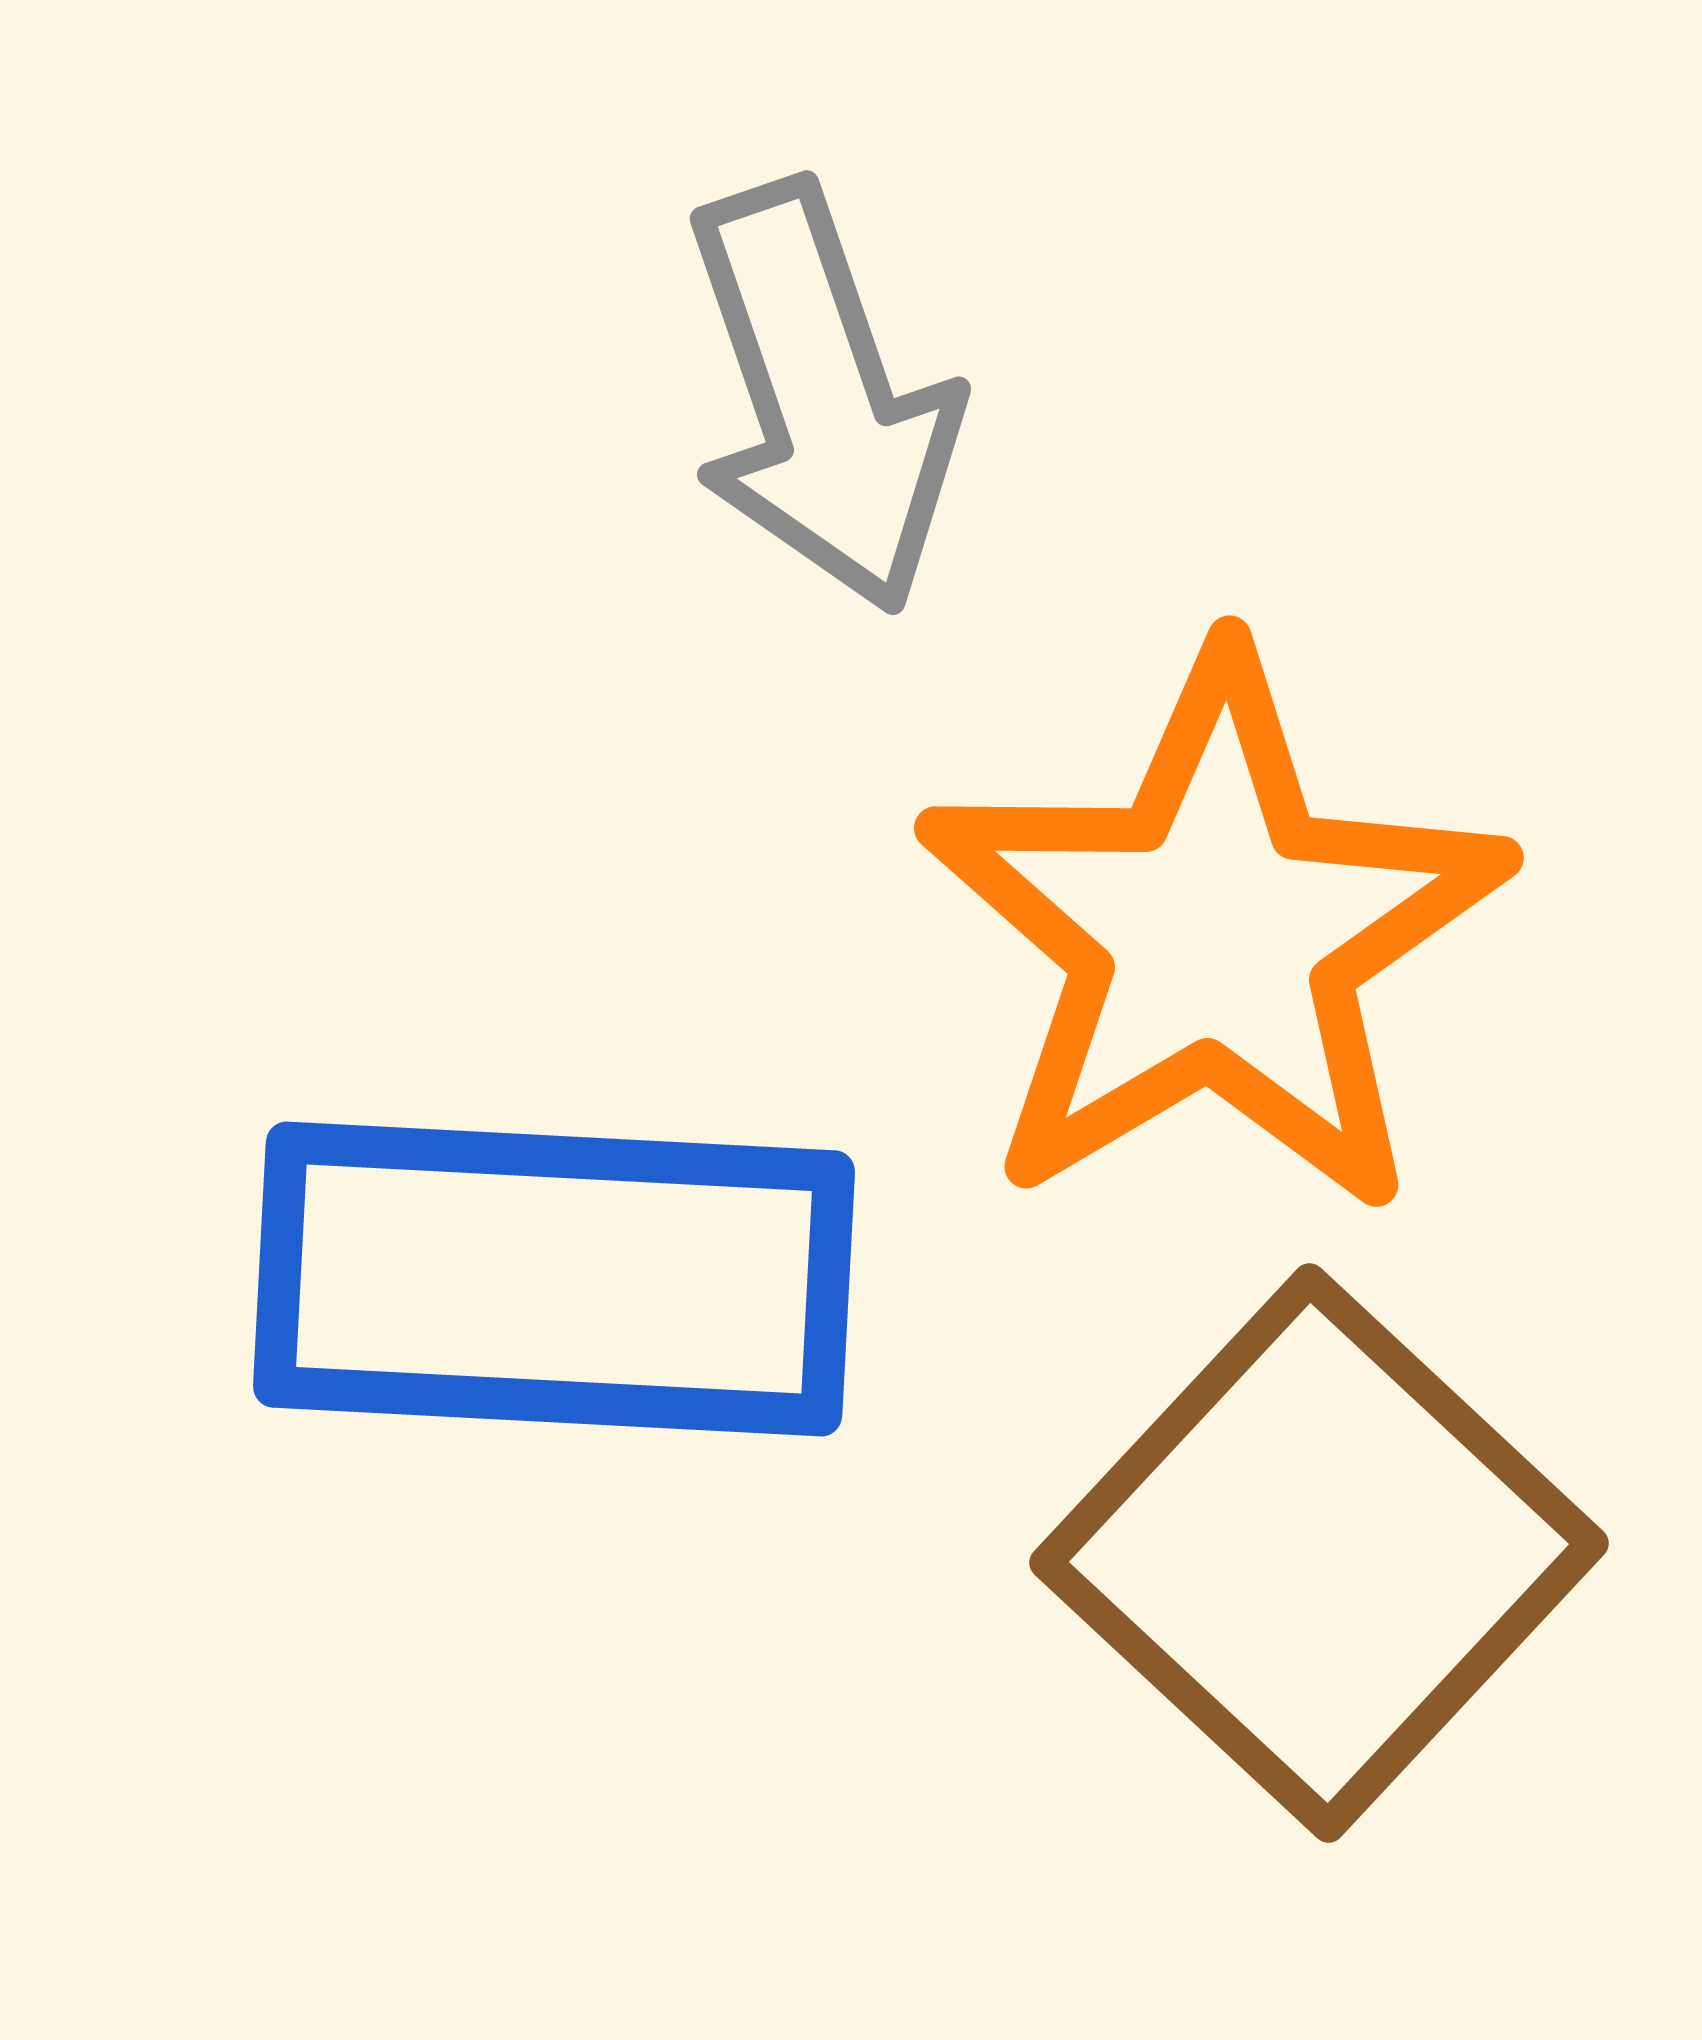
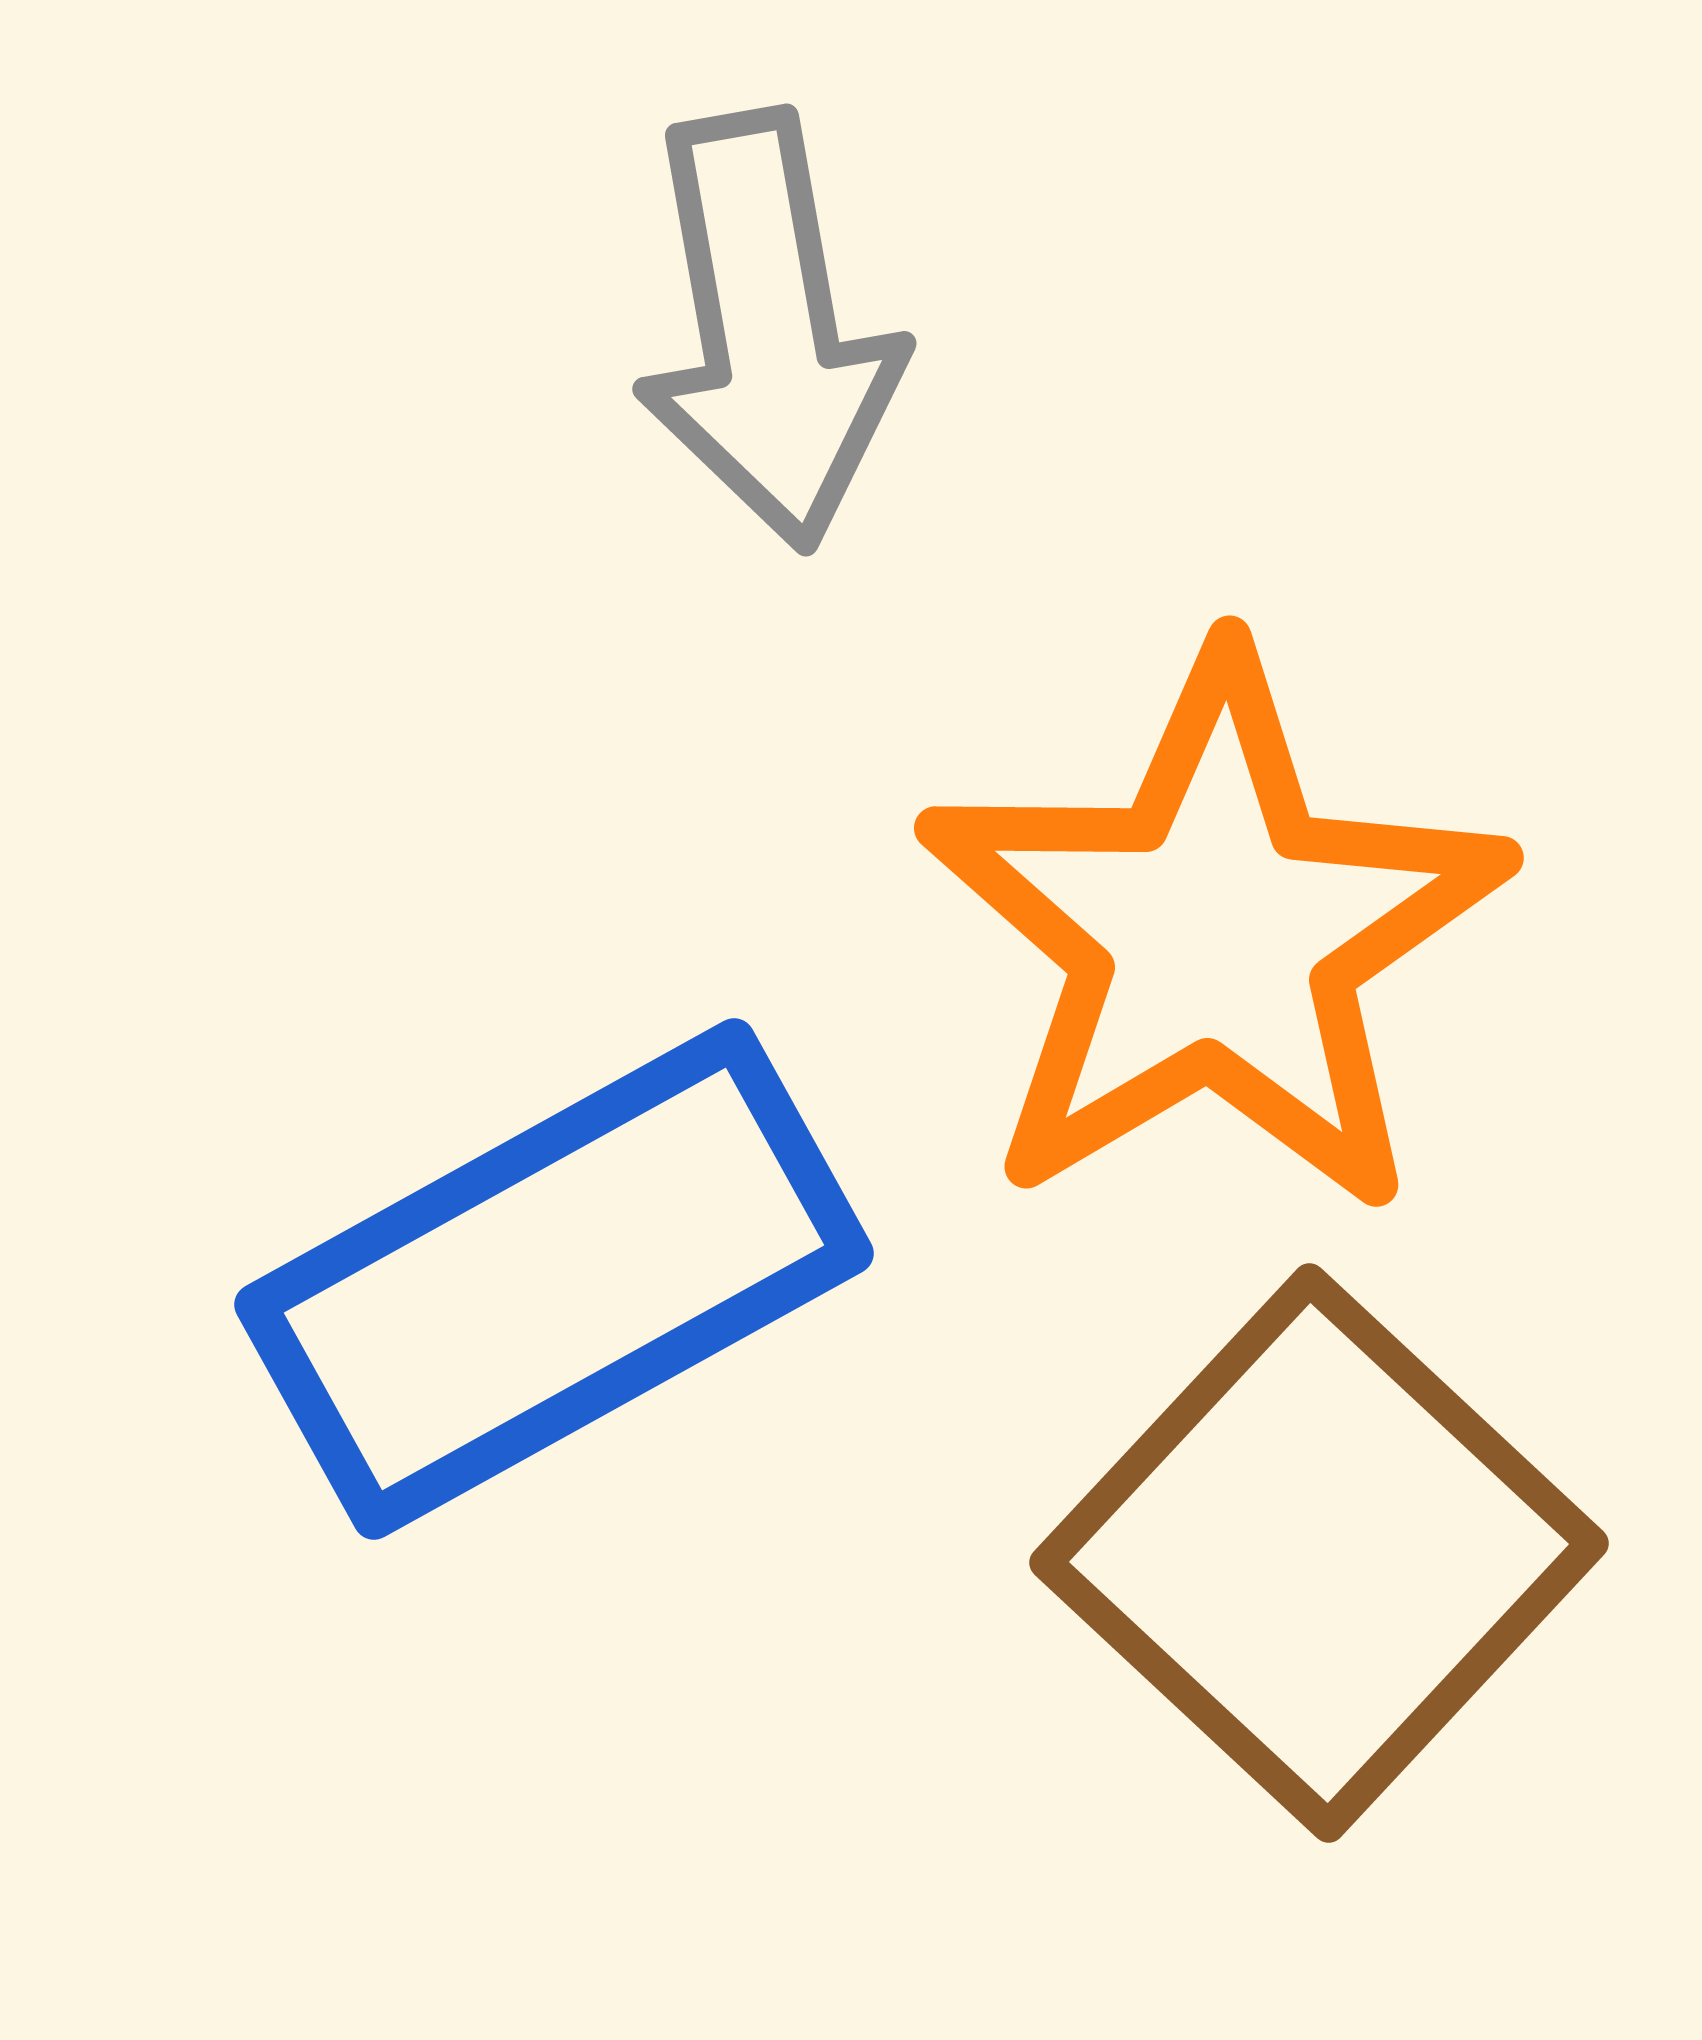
gray arrow: moved 54 px left, 67 px up; rotated 9 degrees clockwise
blue rectangle: rotated 32 degrees counterclockwise
